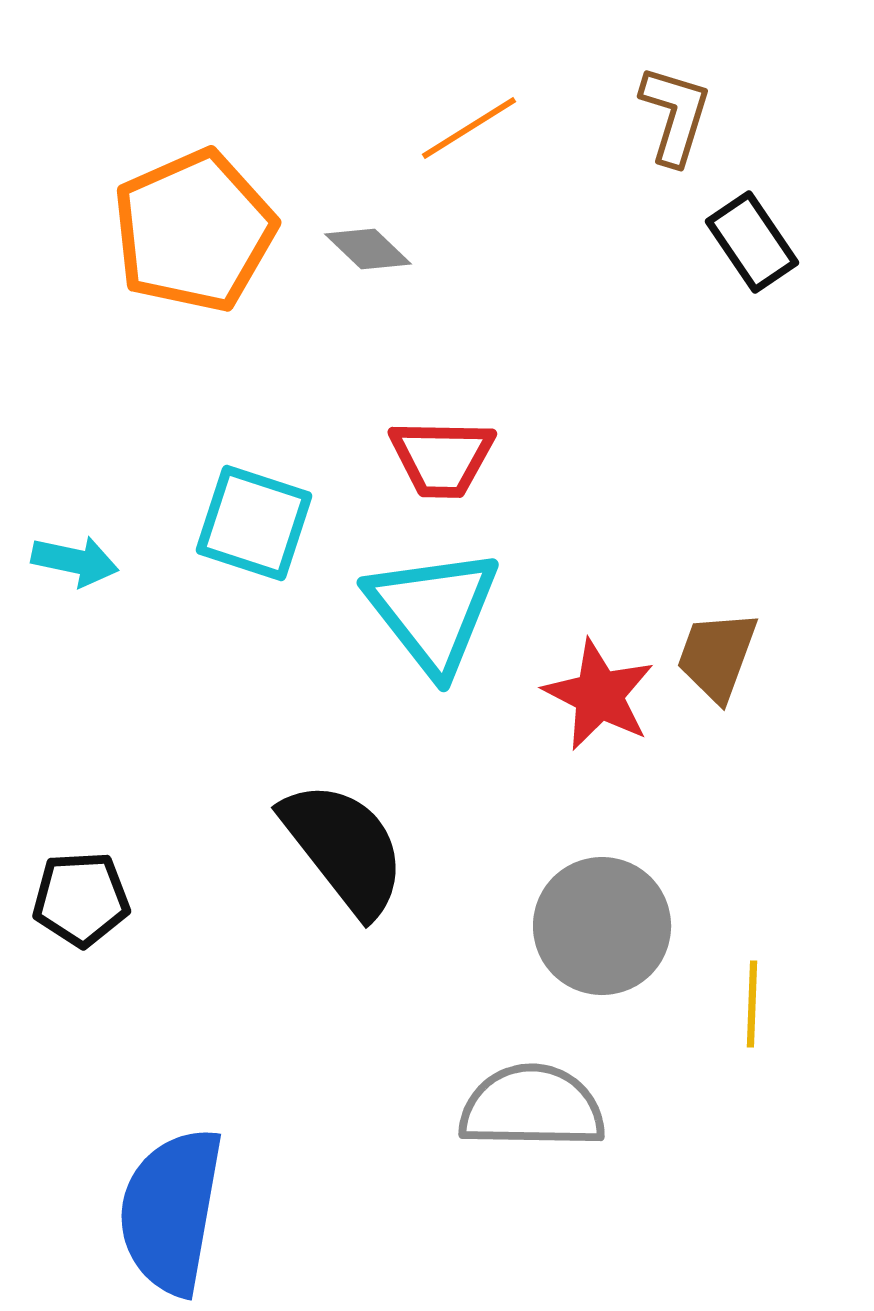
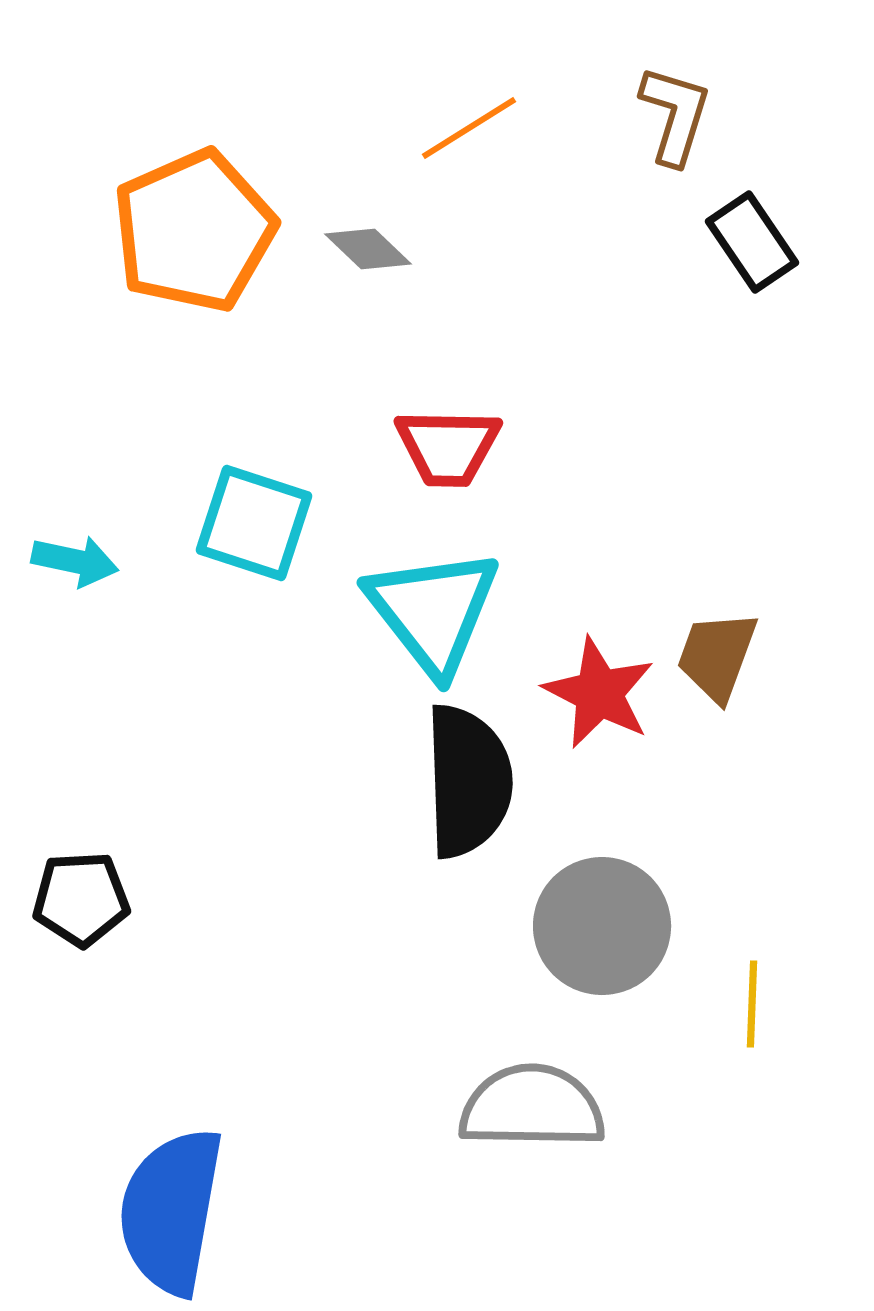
red trapezoid: moved 6 px right, 11 px up
red star: moved 2 px up
black semicircle: moved 124 px right, 67 px up; rotated 36 degrees clockwise
